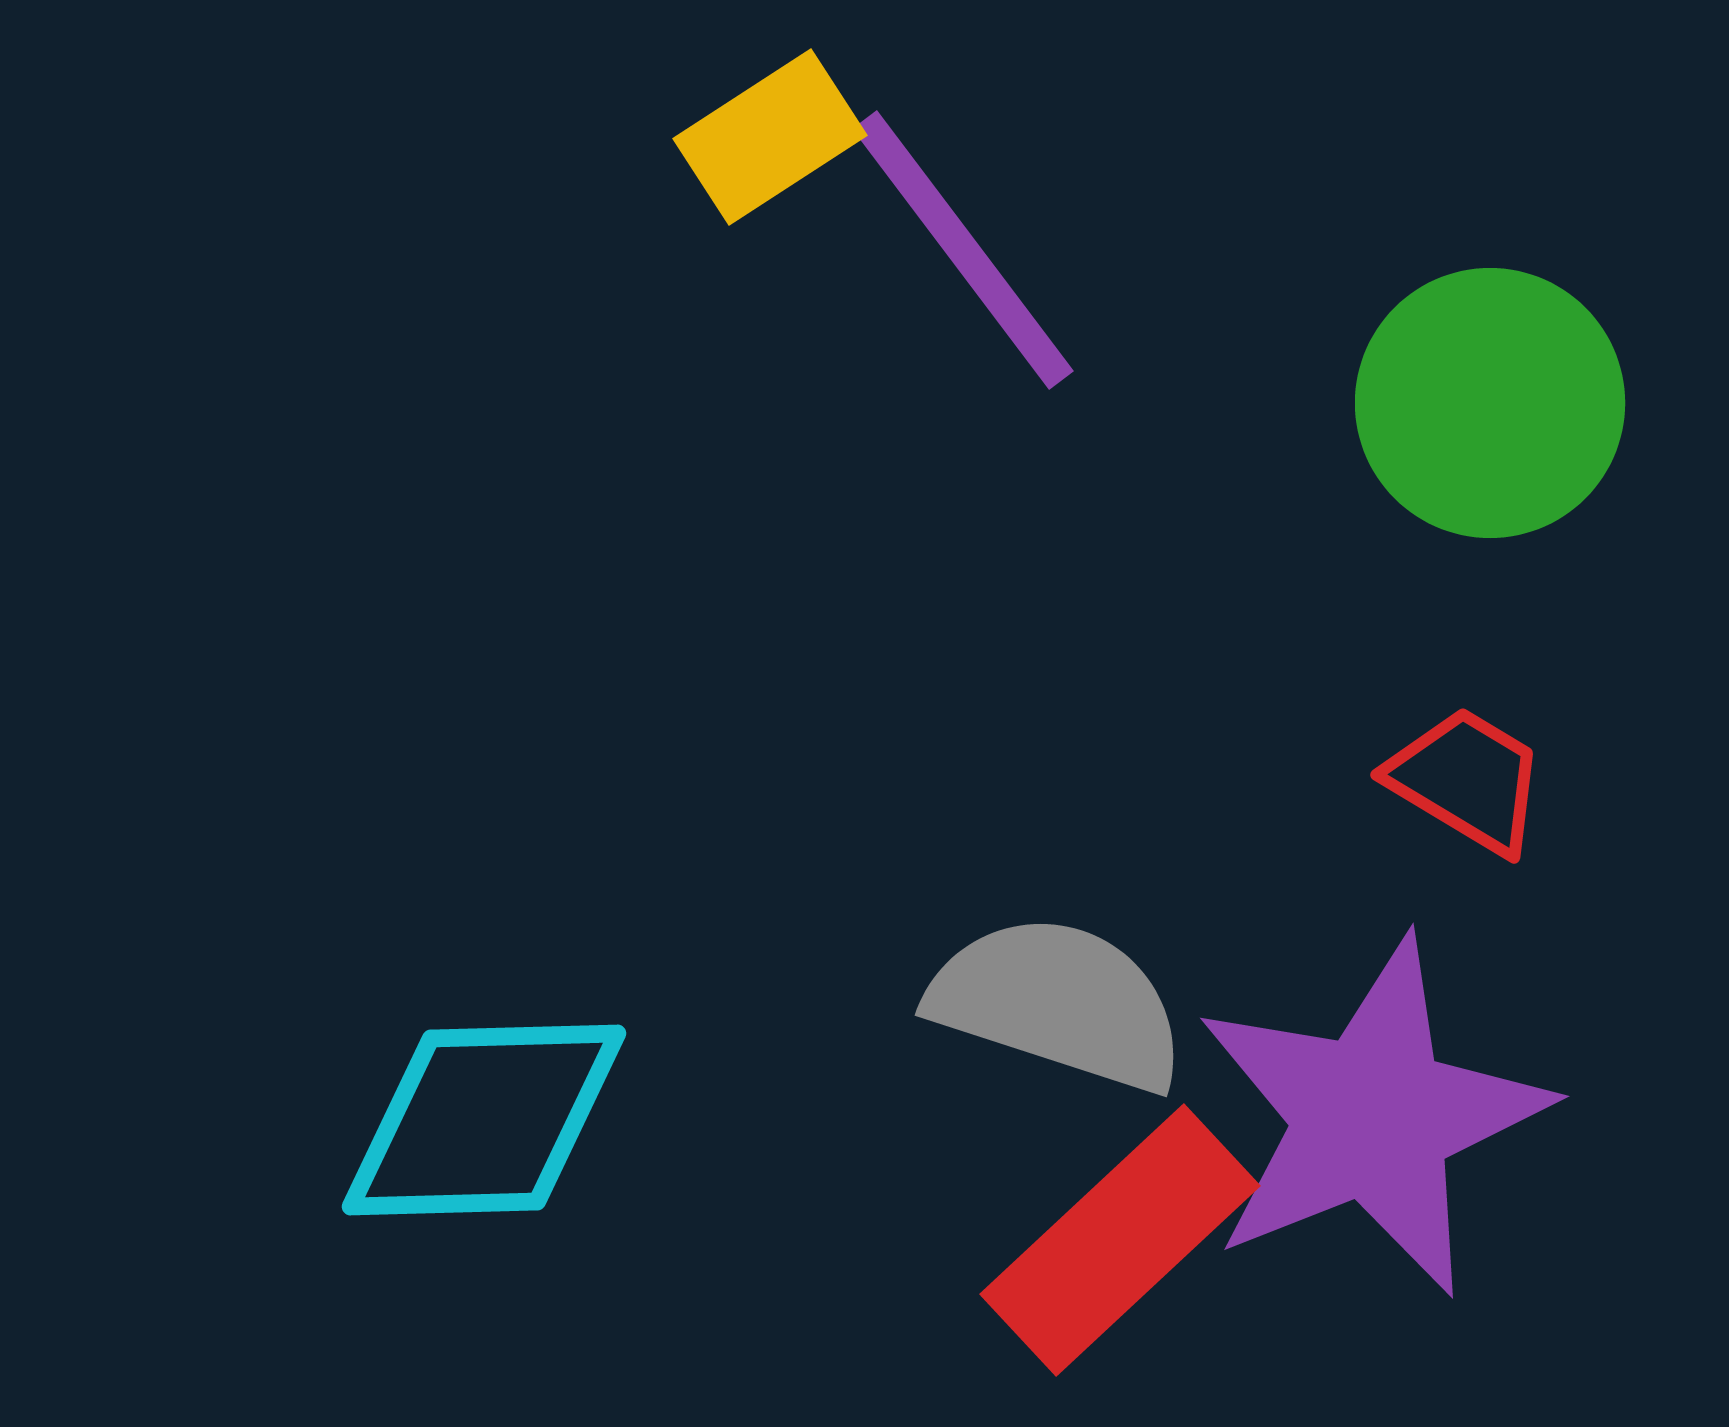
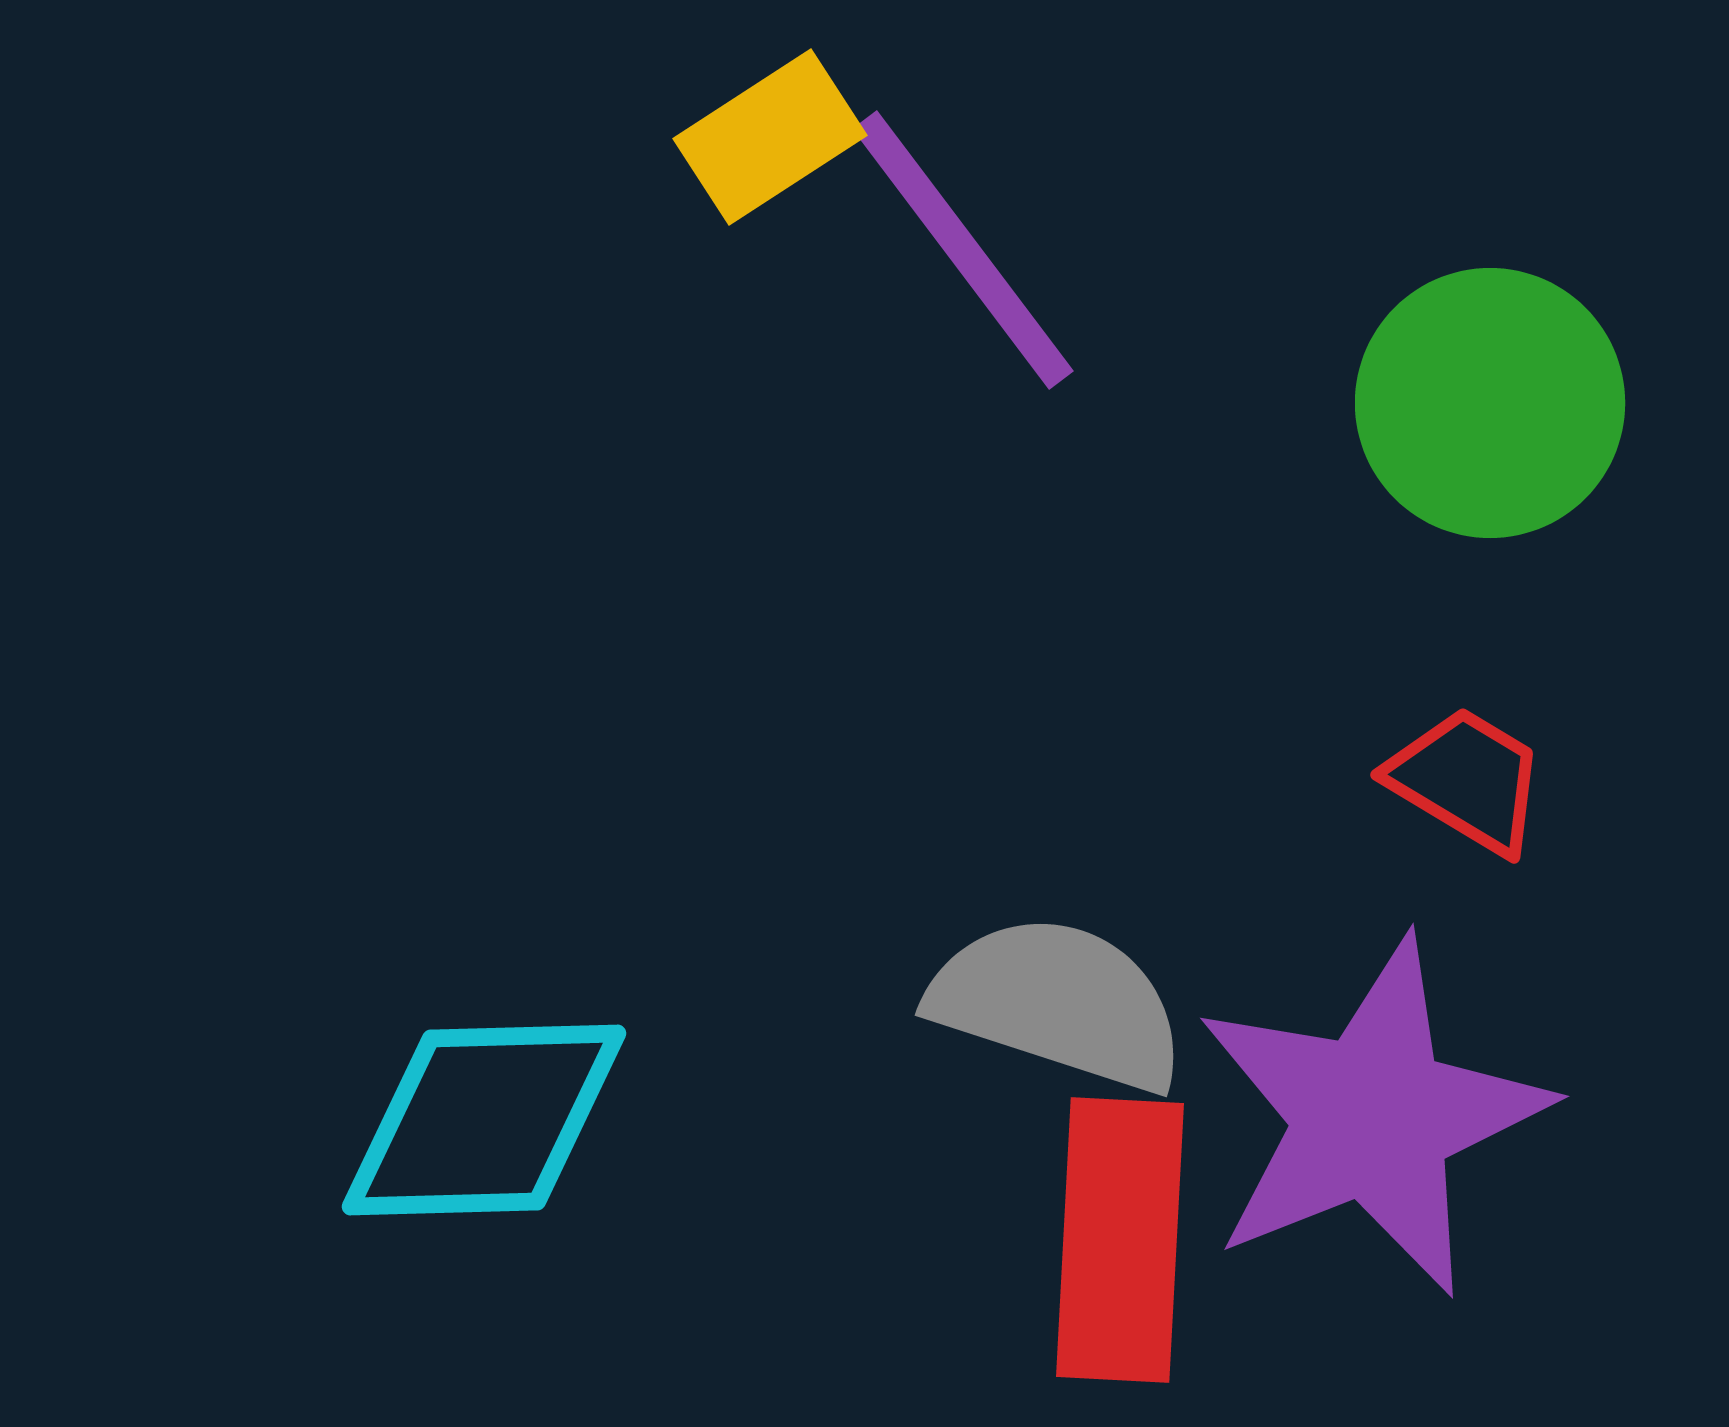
red rectangle: rotated 44 degrees counterclockwise
